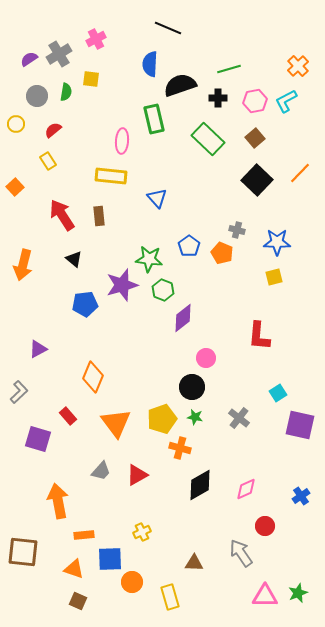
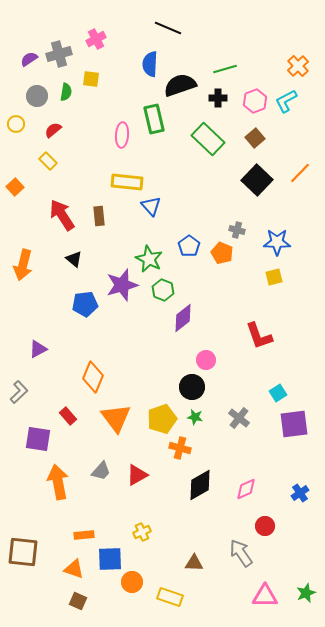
gray cross at (59, 54): rotated 15 degrees clockwise
green line at (229, 69): moved 4 px left
pink hexagon at (255, 101): rotated 10 degrees counterclockwise
pink ellipse at (122, 141): moved 6 px up
yellow rectangle at (48, 161): rotated 12 degrees counterclockwise
yellow rectangle at (111, 176): moved 16 px right, 6 px down
blue triangle at (157, 198): moved 6 px left, 8 px down
green star at (149, 259): rotated 20 degrees clockwise
red L-shape at (259, 336): rotated 24 degrees counterclockwise
pink circle at (206, 358): moved 2 px down
orange triangle at (116, 423): moved 5 px up
purple square at (300, 425): moved 6 px left, 1 px up; rotated 20 degrees counterclockwise
purple square at (38, 439): rotated 8 degrees counterclockwise
blue cross at (301, 496): moved 1 px left, 3 px up
orange arrow at (58, 501): moved 19 px up
green star at (298, 593): moved 8 px right
yellow rectangle at (170, 597): rotated 55 degrees counterclockwise
